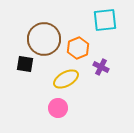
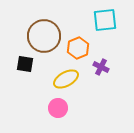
brown circle: moved 3 px up
